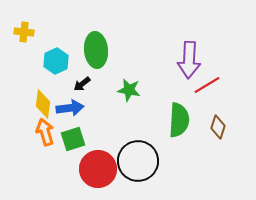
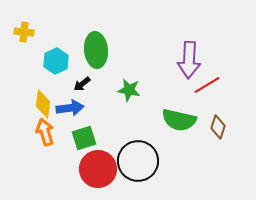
green semicircle: rotated 100 degrees clockwise
green square: moved 11 px right, 1 px up
